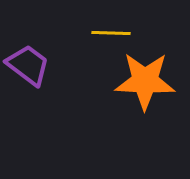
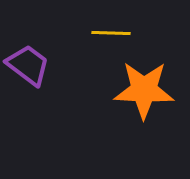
orange star: moved 1 px left, 9 px down
